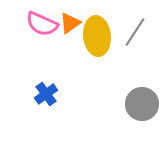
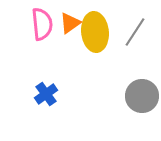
pink semicircle: rotated 120 degrees counterclockwise
yellow ellipse: moved 2 px left, 4 px up
gray circle: moved 8 px up
